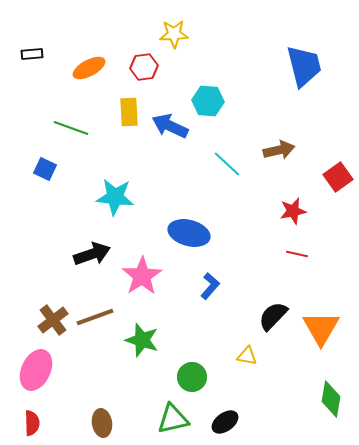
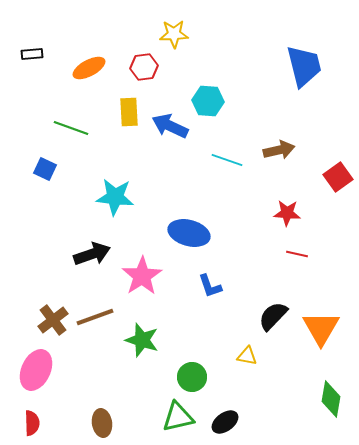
cyan line: moved 4 px up; rotated 24 degrees counterclockwise
red star: moved 6 px left, 2 px down; rotated 16 degrees clockwise
blue L-shape: rotated 120 degrees clockwise
green triangle: moved 5 px right, 2 px up
